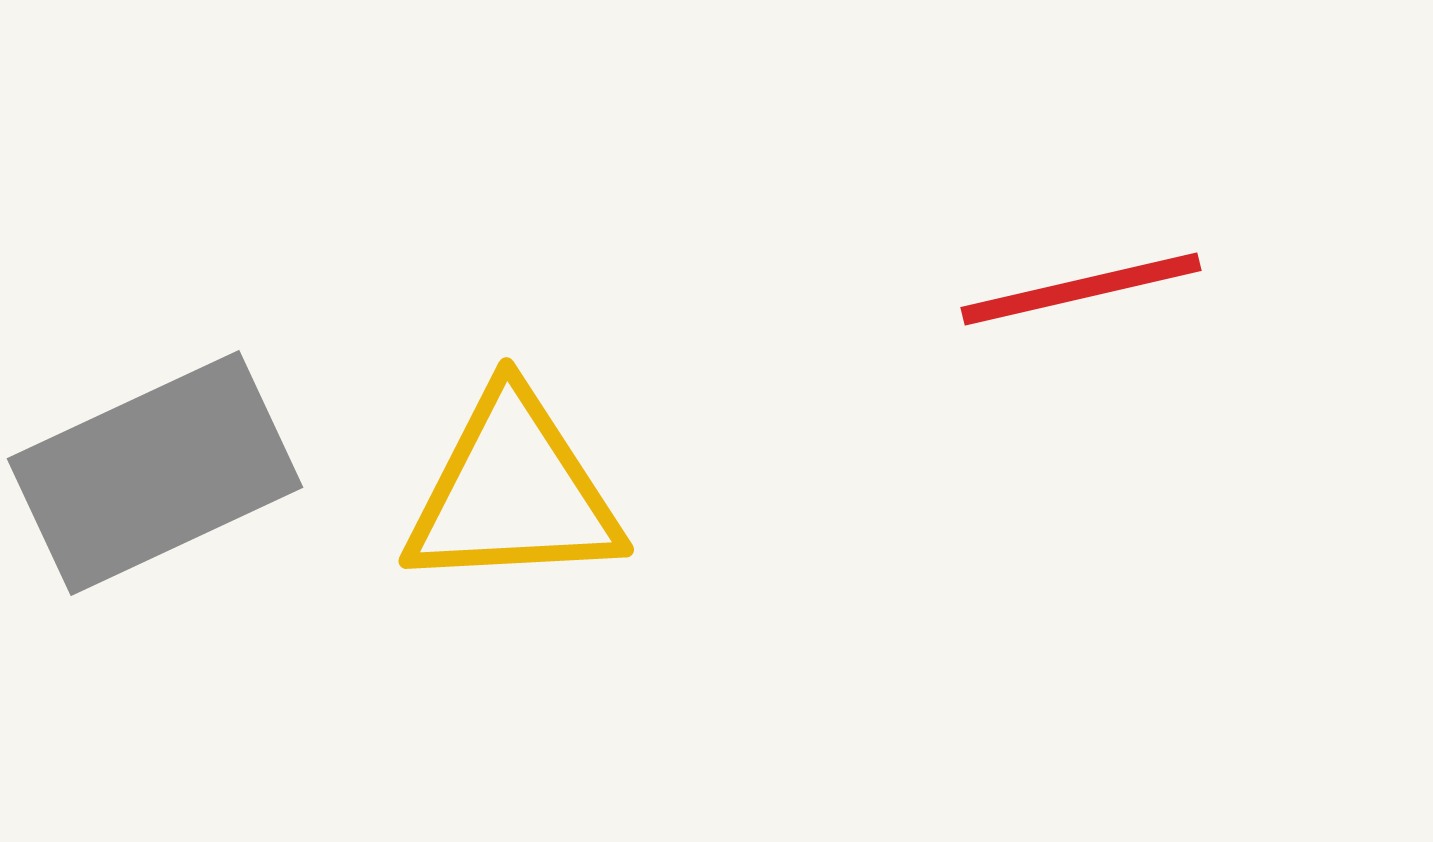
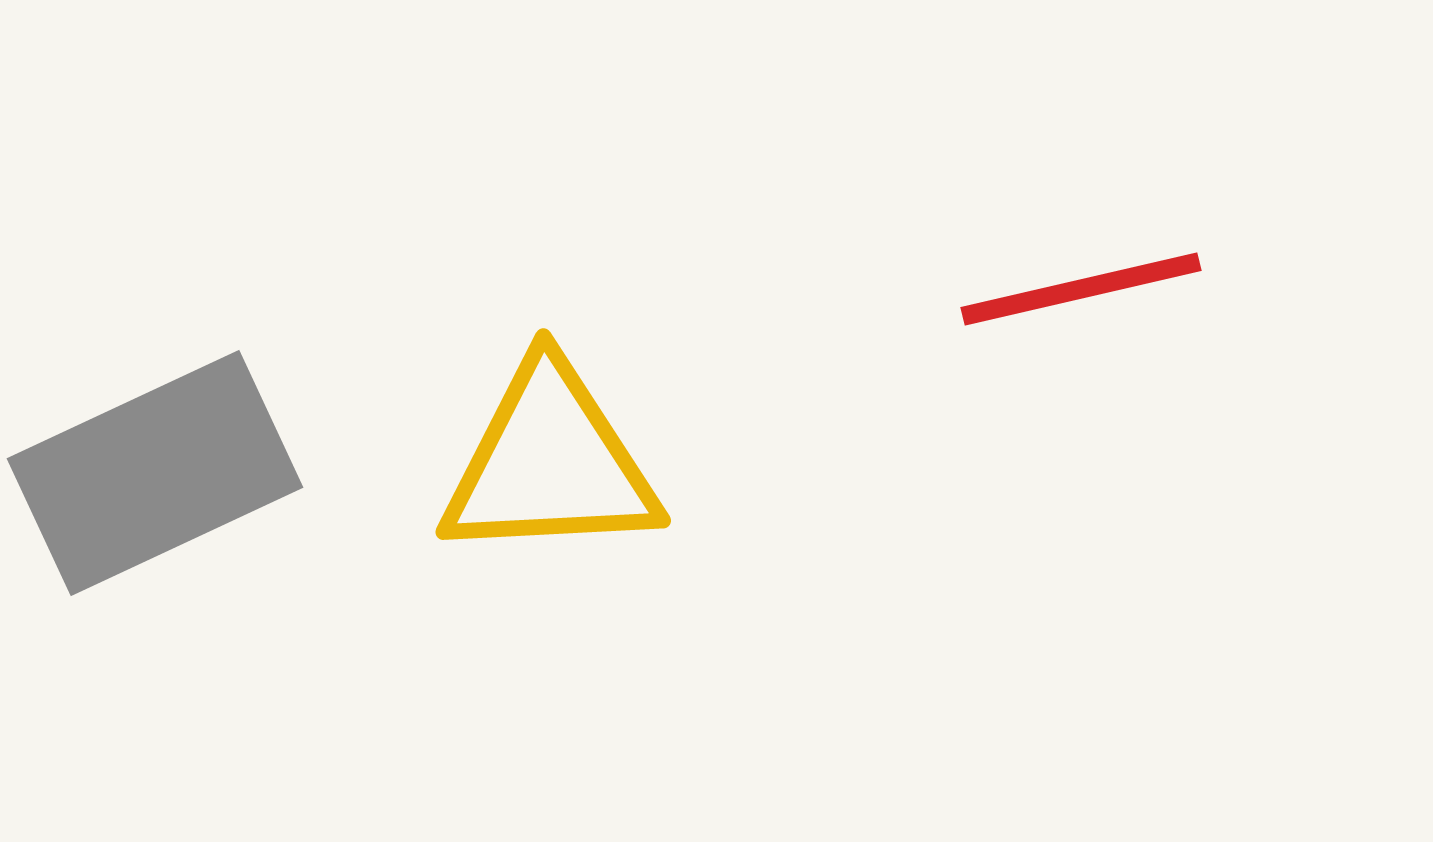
yellow triangle: moved 37 px right, 29 px up
